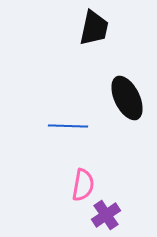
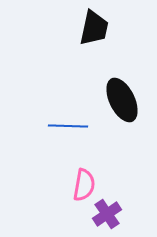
black ellipse: moved 5 px left, 2 px down
pink semicircle: moved 1 px right
purple cross: moved 1 px right, 1 px up
